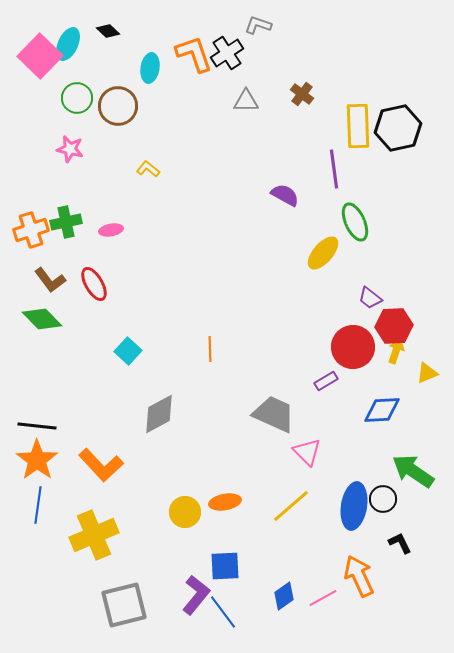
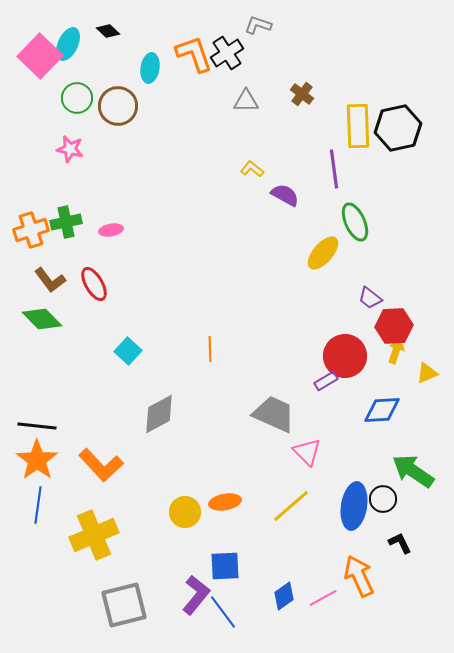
yellow L-shape at (148, 169): moved 104 px right
red circle at (353, 347): moved 8 px left, 9 px down
